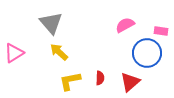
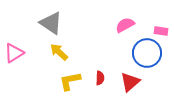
gray triangle: rotated 15 degrees counterclockwise
